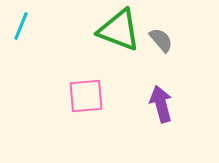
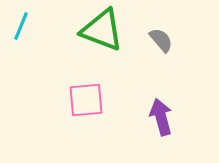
green triangle: moved 17 px left
pink square: moved 4 px down
purple arrow: moved 13 px down
